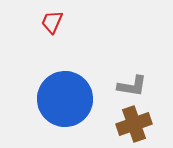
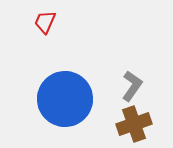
red trapezoid: moved 7 px left
gray L-shape: rotated 64 degrees counterclockwise
